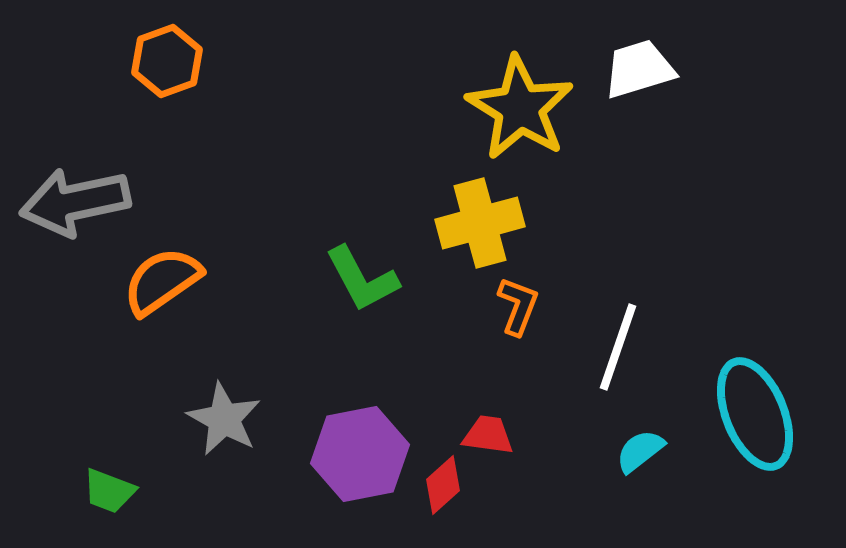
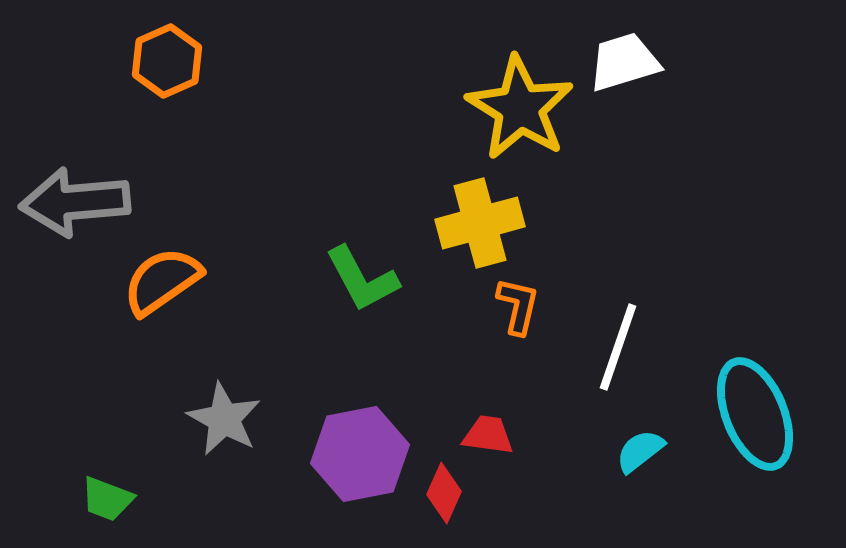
orange hexagon: rotated 4 degrees counterclockwise
white trapezoid: moved 15 px left, 7 px up
gray arrow: rotated 7 degrees clockwise
orange L-shape: rotated 8 degrees counterclockwise
red diamond: moved 1 px right, 8 px down; rotated 24 degrees counterclockwise
green trapezoid: moved 2 px left, 8 px down
